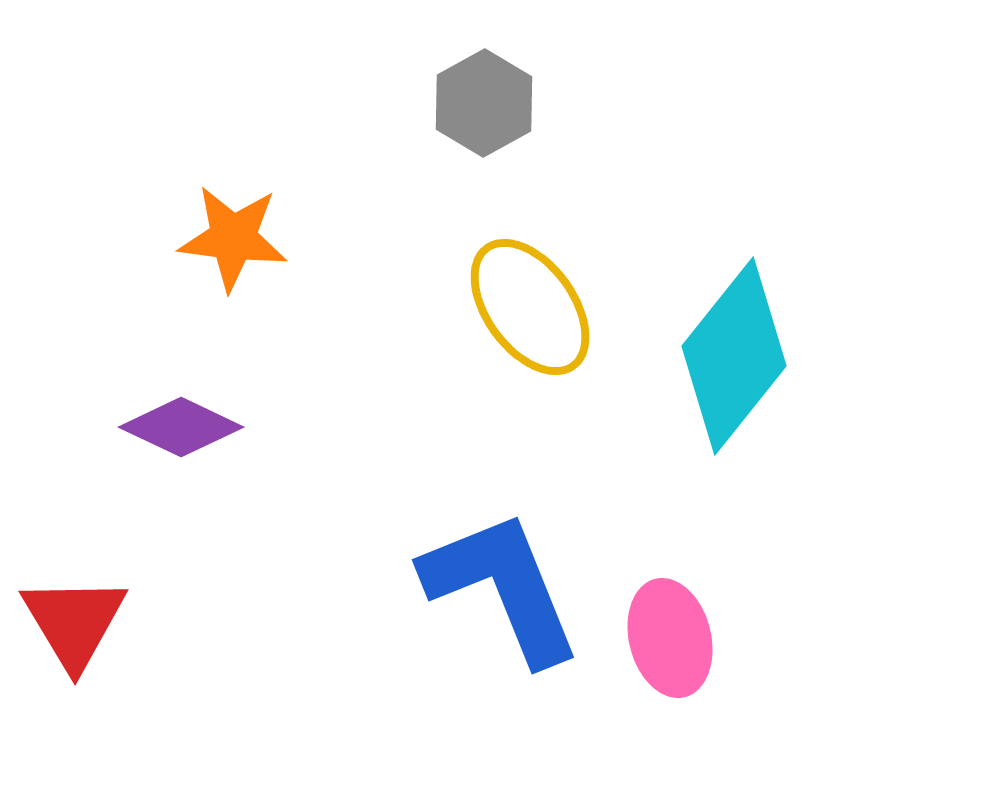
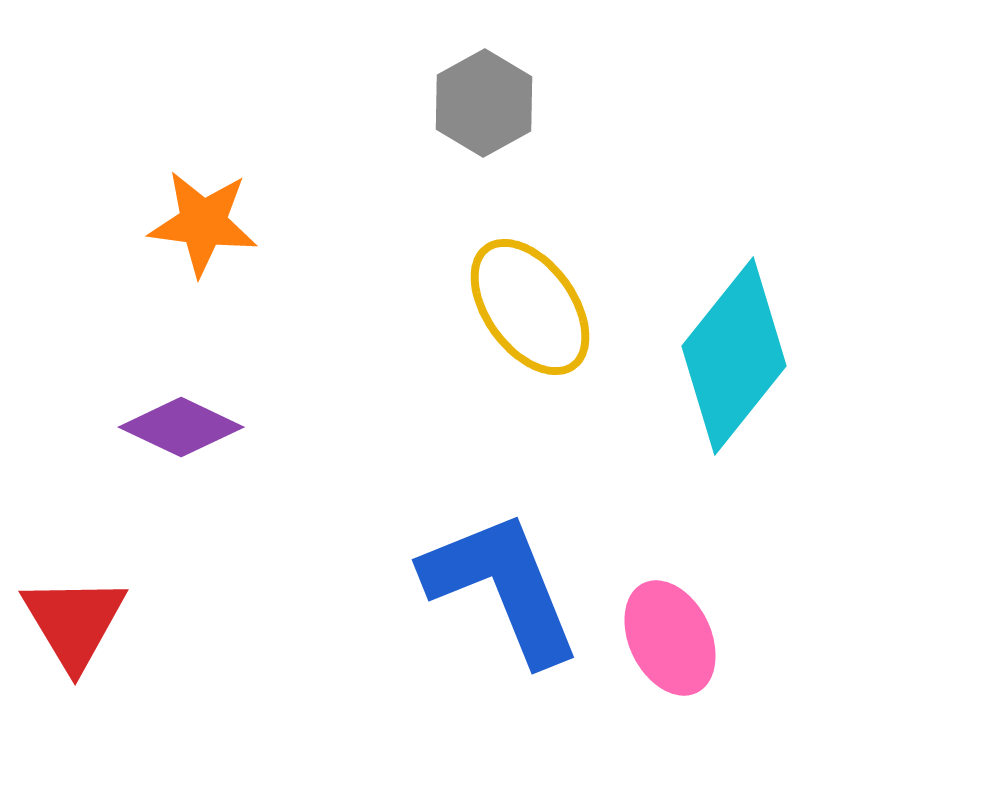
orange star: moved 30 px left, 15 px up
pink ellipse: rotated 12 degrees counterclockwise
